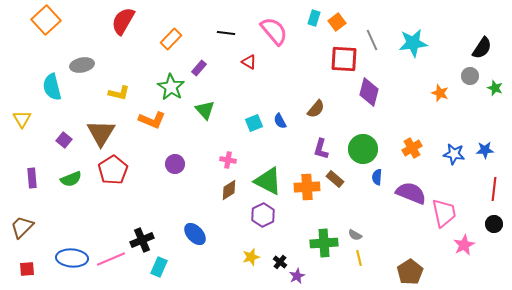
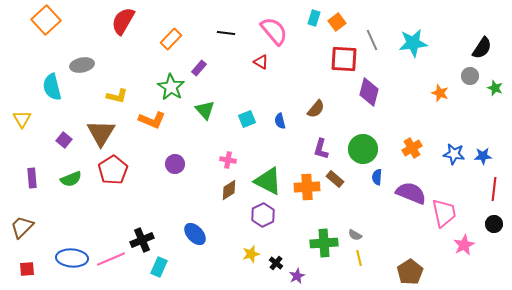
red triangle at (249, 62): moved 12 px right
yellow L-shape at (119, 93): moved 2 px left, 3 px down
blue semicircle at (280, 121): rotated 14 degrees clockwise
cyan square at (254, 123): moved 7 px left, 4 px up
blue star at (485, 150): moved 2 px left, 6 px down
yellow star at (251, 257): moved 3 px up
black cross at (280, 262): moved 4 px left, 1 px down
